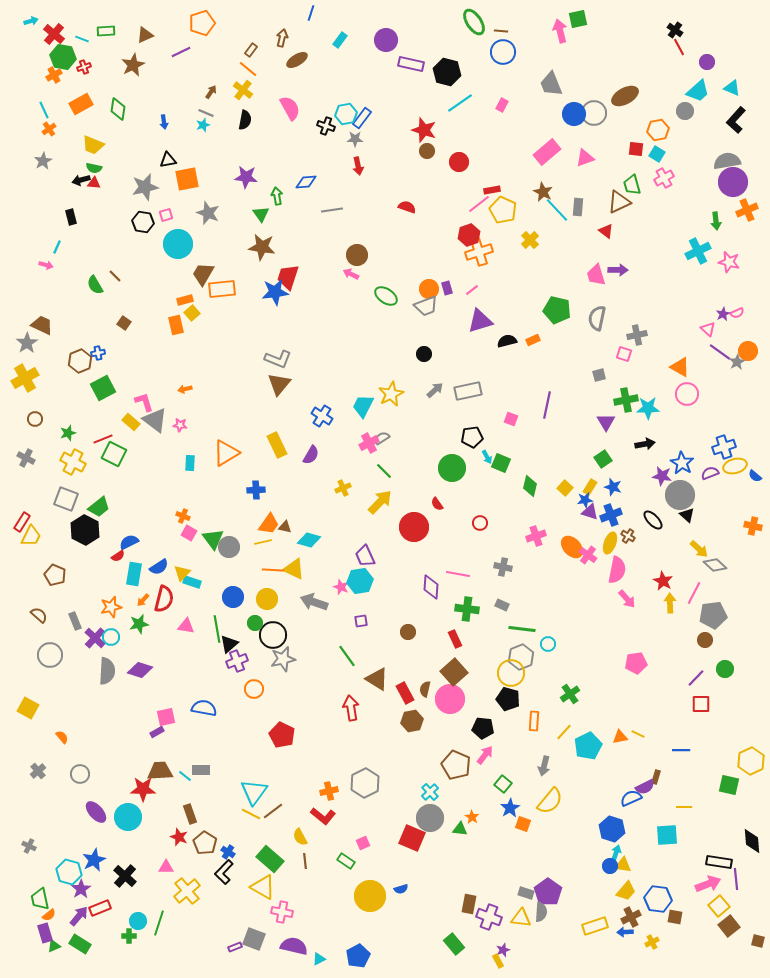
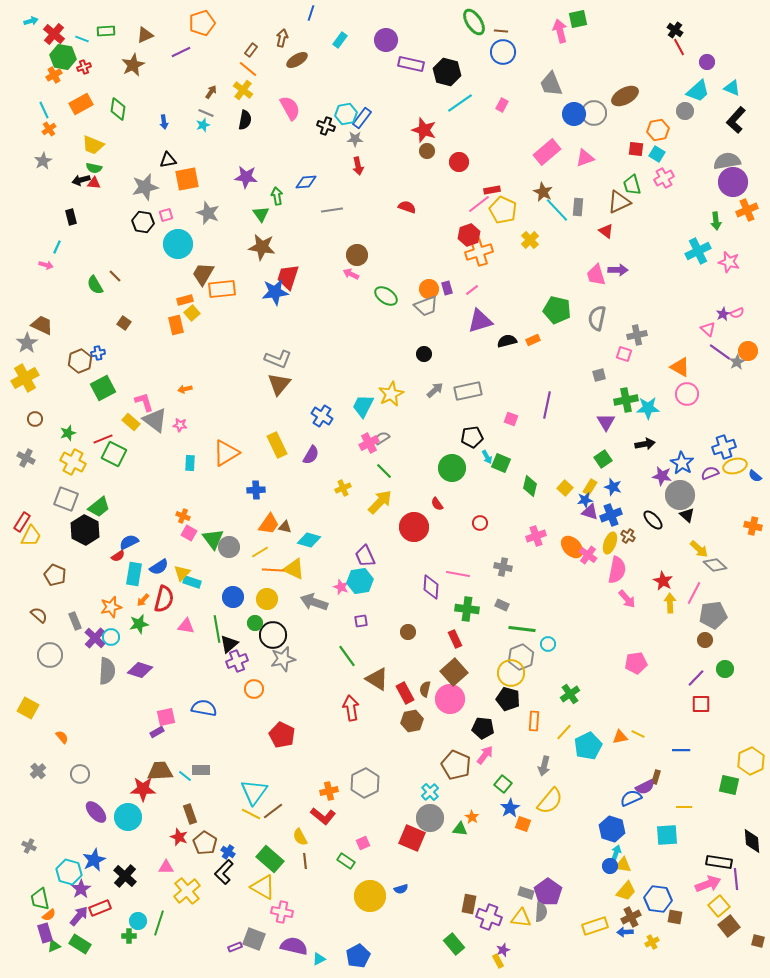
yellow line at (263, 542): moved 3 px left, 10 px down; rotated 18 degrees counterclockwise
